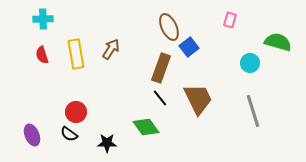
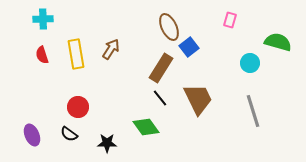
brown rectangle: rotated 12 degrees clockwise
red circle: moved 2 px right, 5 px up
